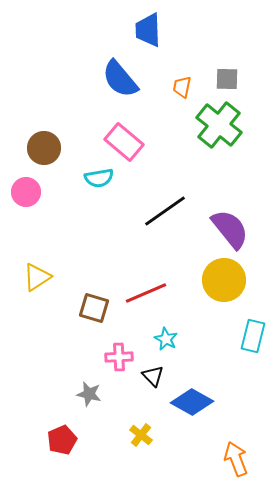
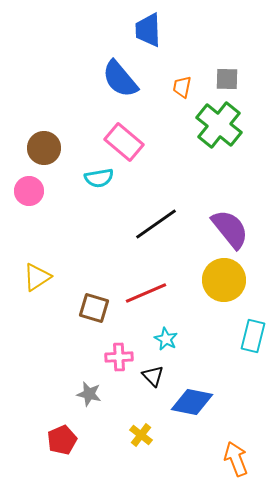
pink circle: moved 3 px right, 1 px up
black line: moved 9 px left, 13 px down
blue diamond: rotated 18 degrees counterclockwise
